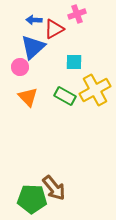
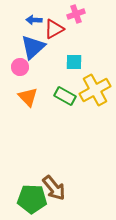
pink cross: moved 1 px left
